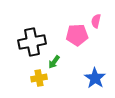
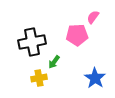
pink semicircle: moved 3 px left, 4 px up; rotated 24 degrees clockwise
